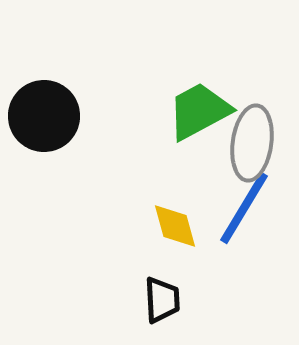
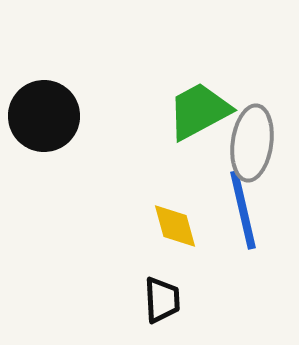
blue line: moved 1 px left, 2 px down; rotated 44 degrees counterclockwise
